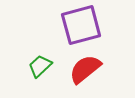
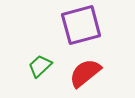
red semicircle: moved 4 px down
